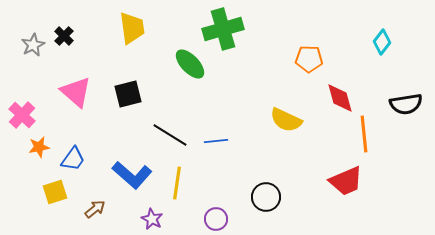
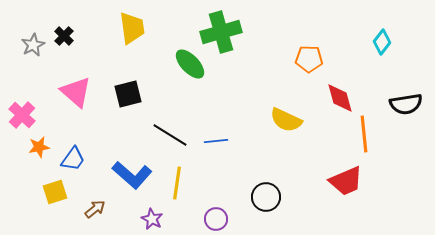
green cross: moved 2 px left, 3 px down
